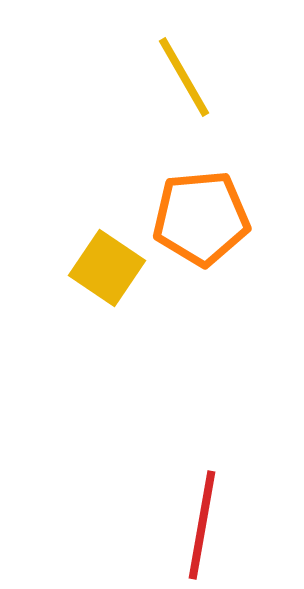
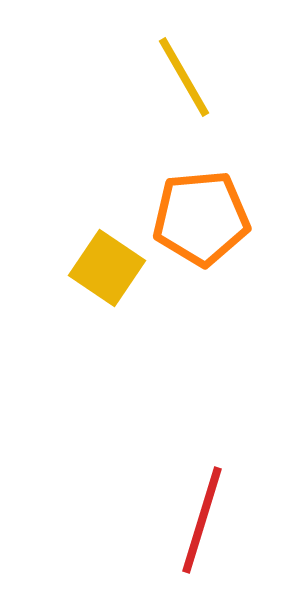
red line: moved 5 px up; rotated 7 degrees clockwise
